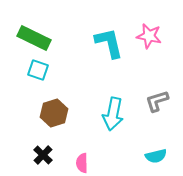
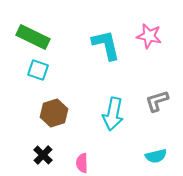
green rectangle: moved 1 px left, 1 px up
cyan L-shape: moved 3 px left, 2 px down
